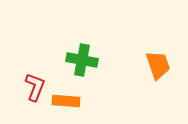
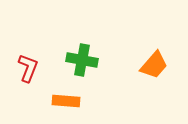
orange trapezoid: moved 4 px left; rotated 60 degrees clockwise
red L-shape: moved 7 px left, 19 px up
